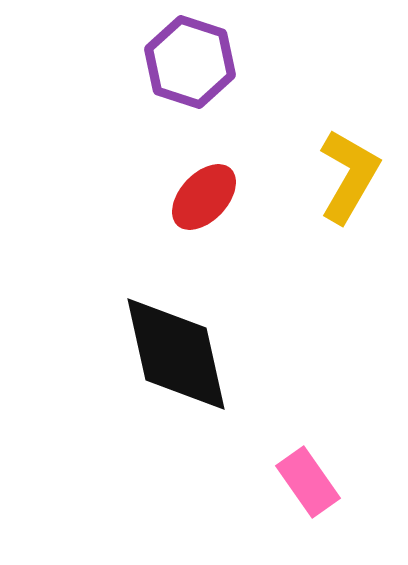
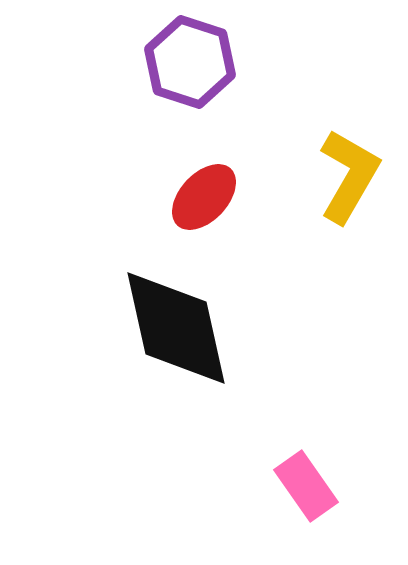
black diamond: moved 26 px up
pink rectangle: moved 2 px left, 4 px down
